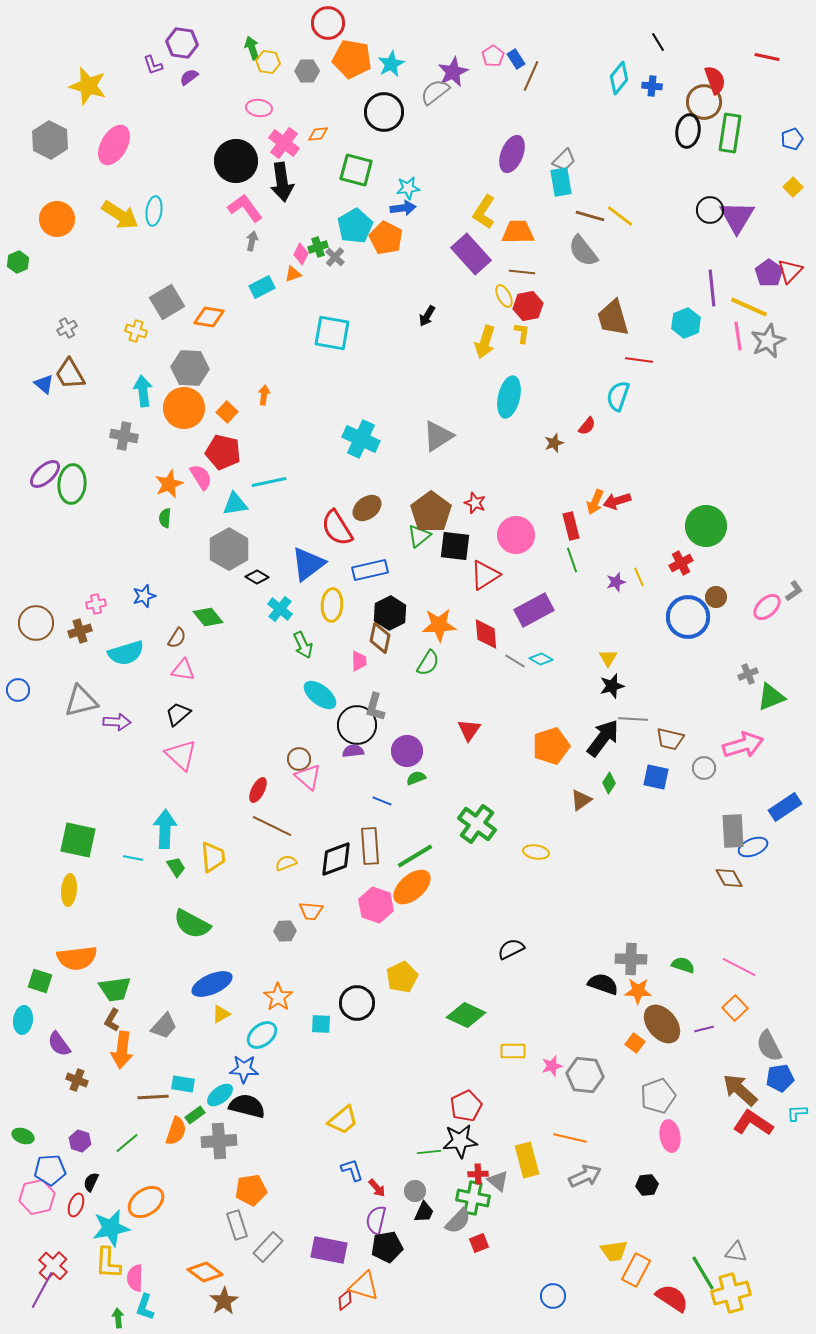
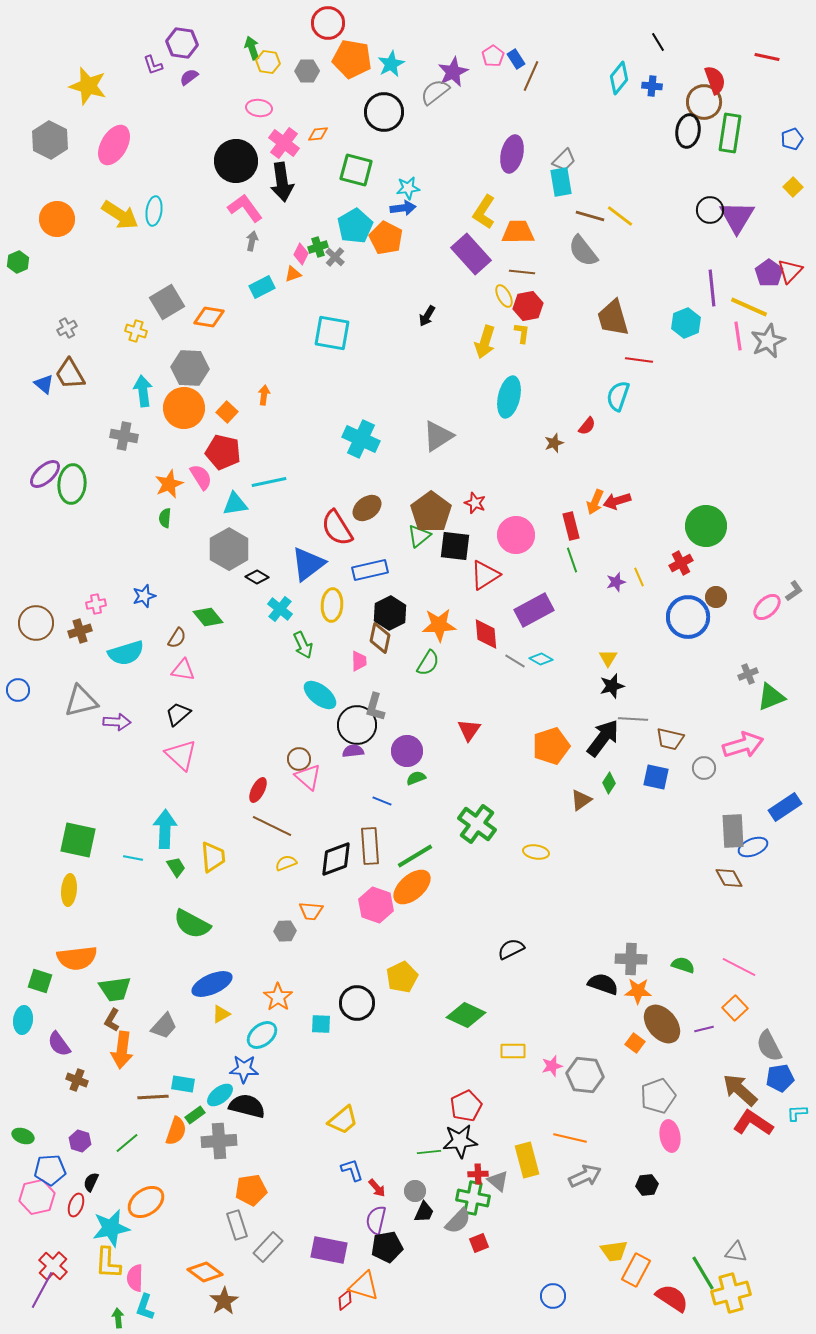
purple ellipse at (512, 154): rotated 9 degrees counterclockwise
